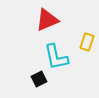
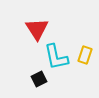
red triangle: moved 10 px left, 9 px down; rotated 40 degrees counterclockwise
yellow rectangle: moved 2 px left, 13 px down
